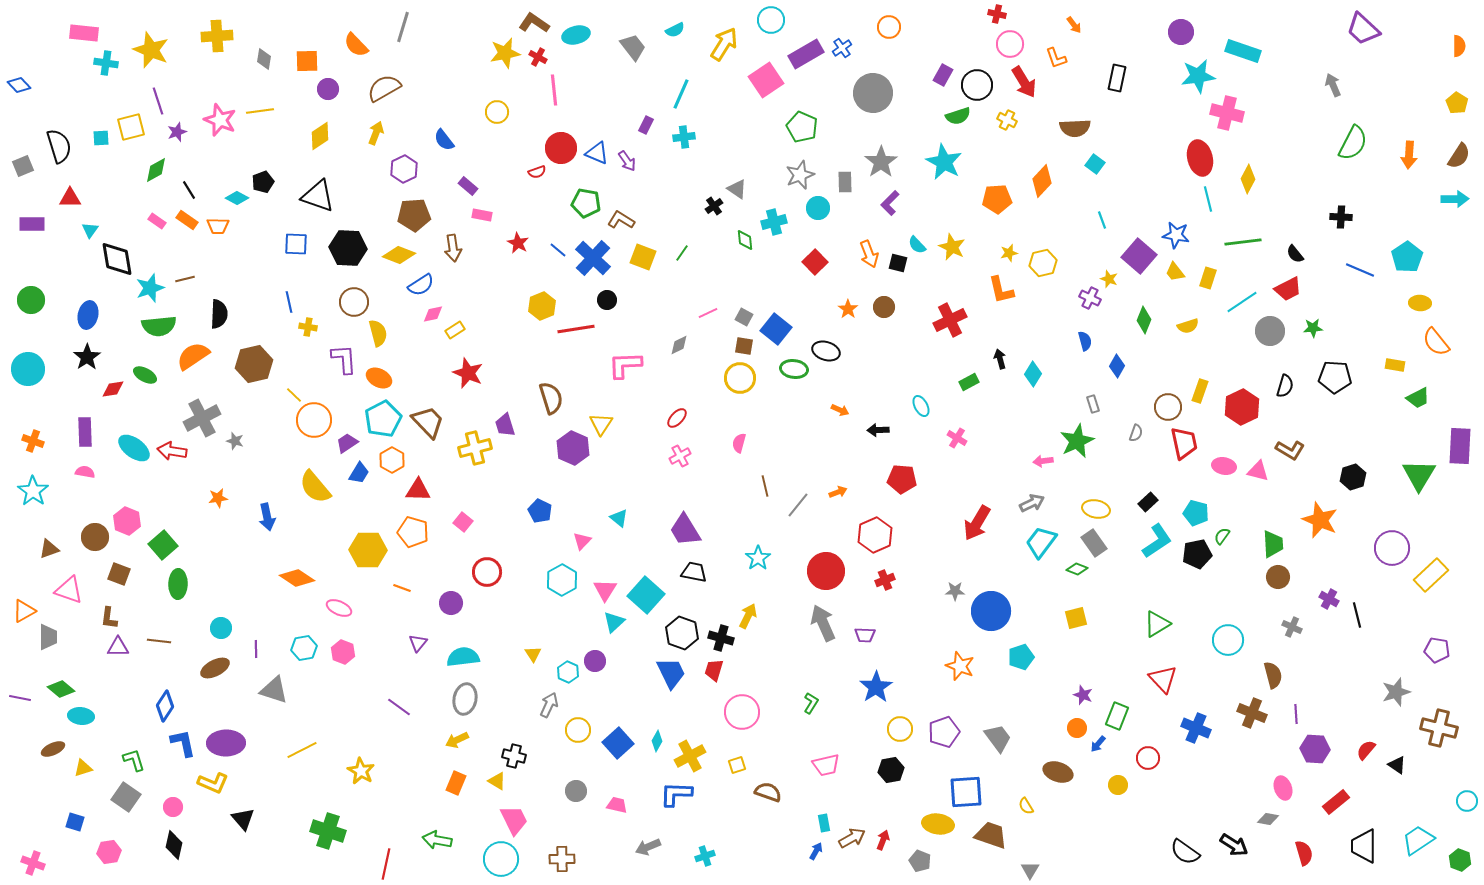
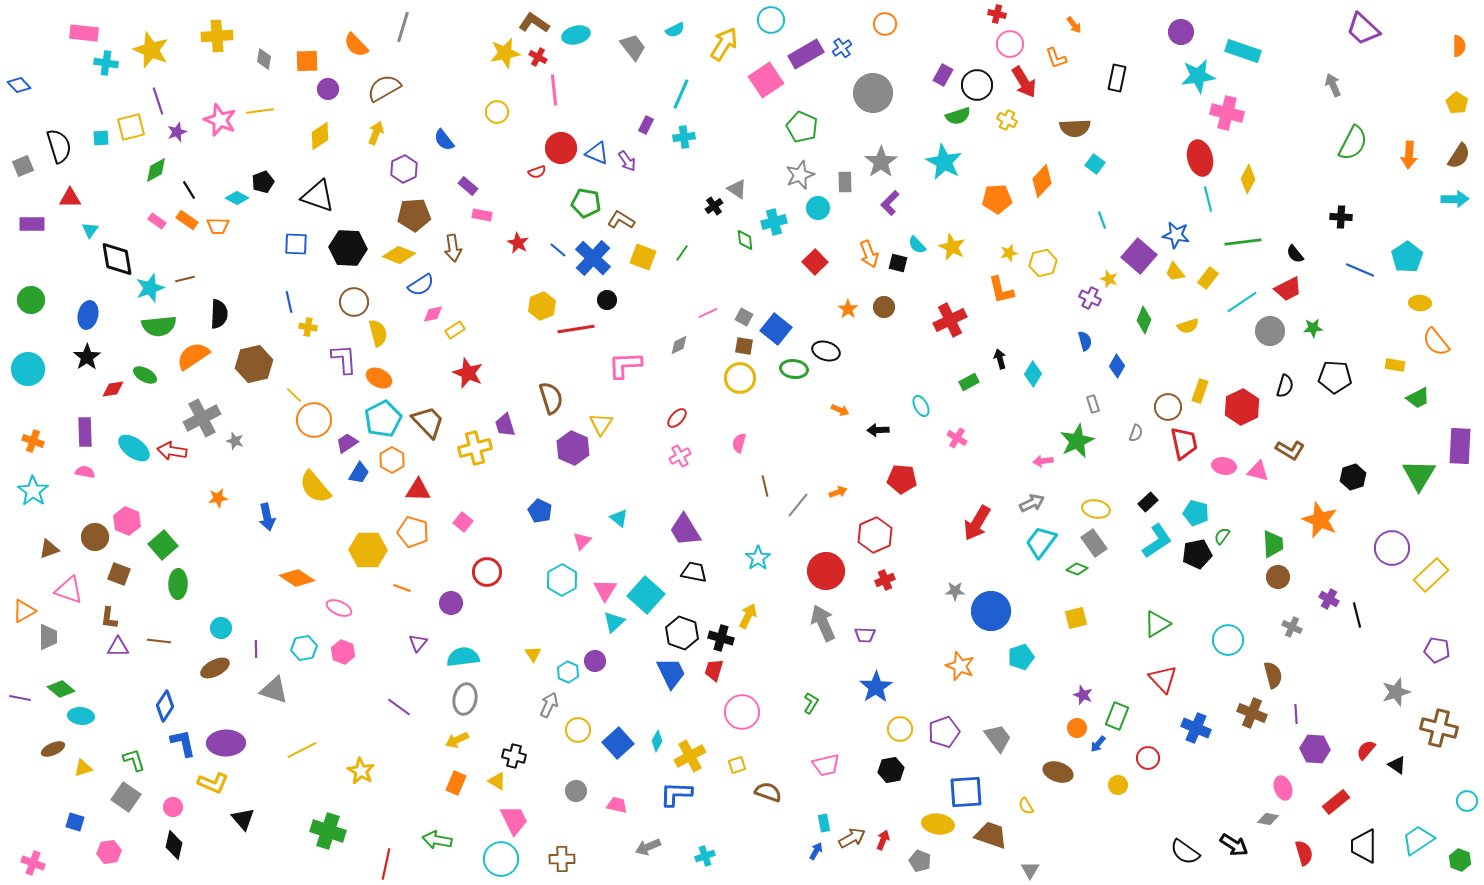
orange circle at (889, 27): moved 4 px left, 3 px up
yellow rectangle at (1208, 278): rotated 20 degrees clockwise
